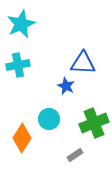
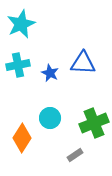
blue star: moved 16 px left, 13 px up
cyan circle: moved 1 px right, 1 px up
